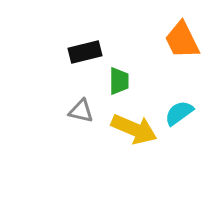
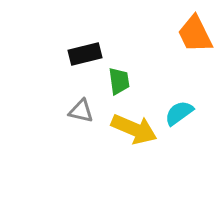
orange trapezoid: moved 13 px right, 6 px up
black rectangle: moved 2 px down
green trapezoid: rotated 8 degrees counterclockwise
